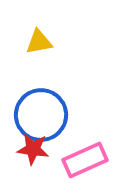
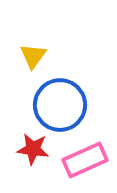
yellow triangle: moved 6 px left, 14 px down; rotated 44 degrees counterclockwise
blue circle: moved 19 px right, 10 px up
